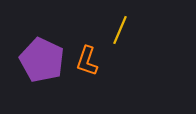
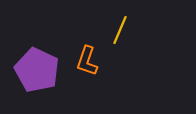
purple pentagon: moved 5 px left, 10 px down
